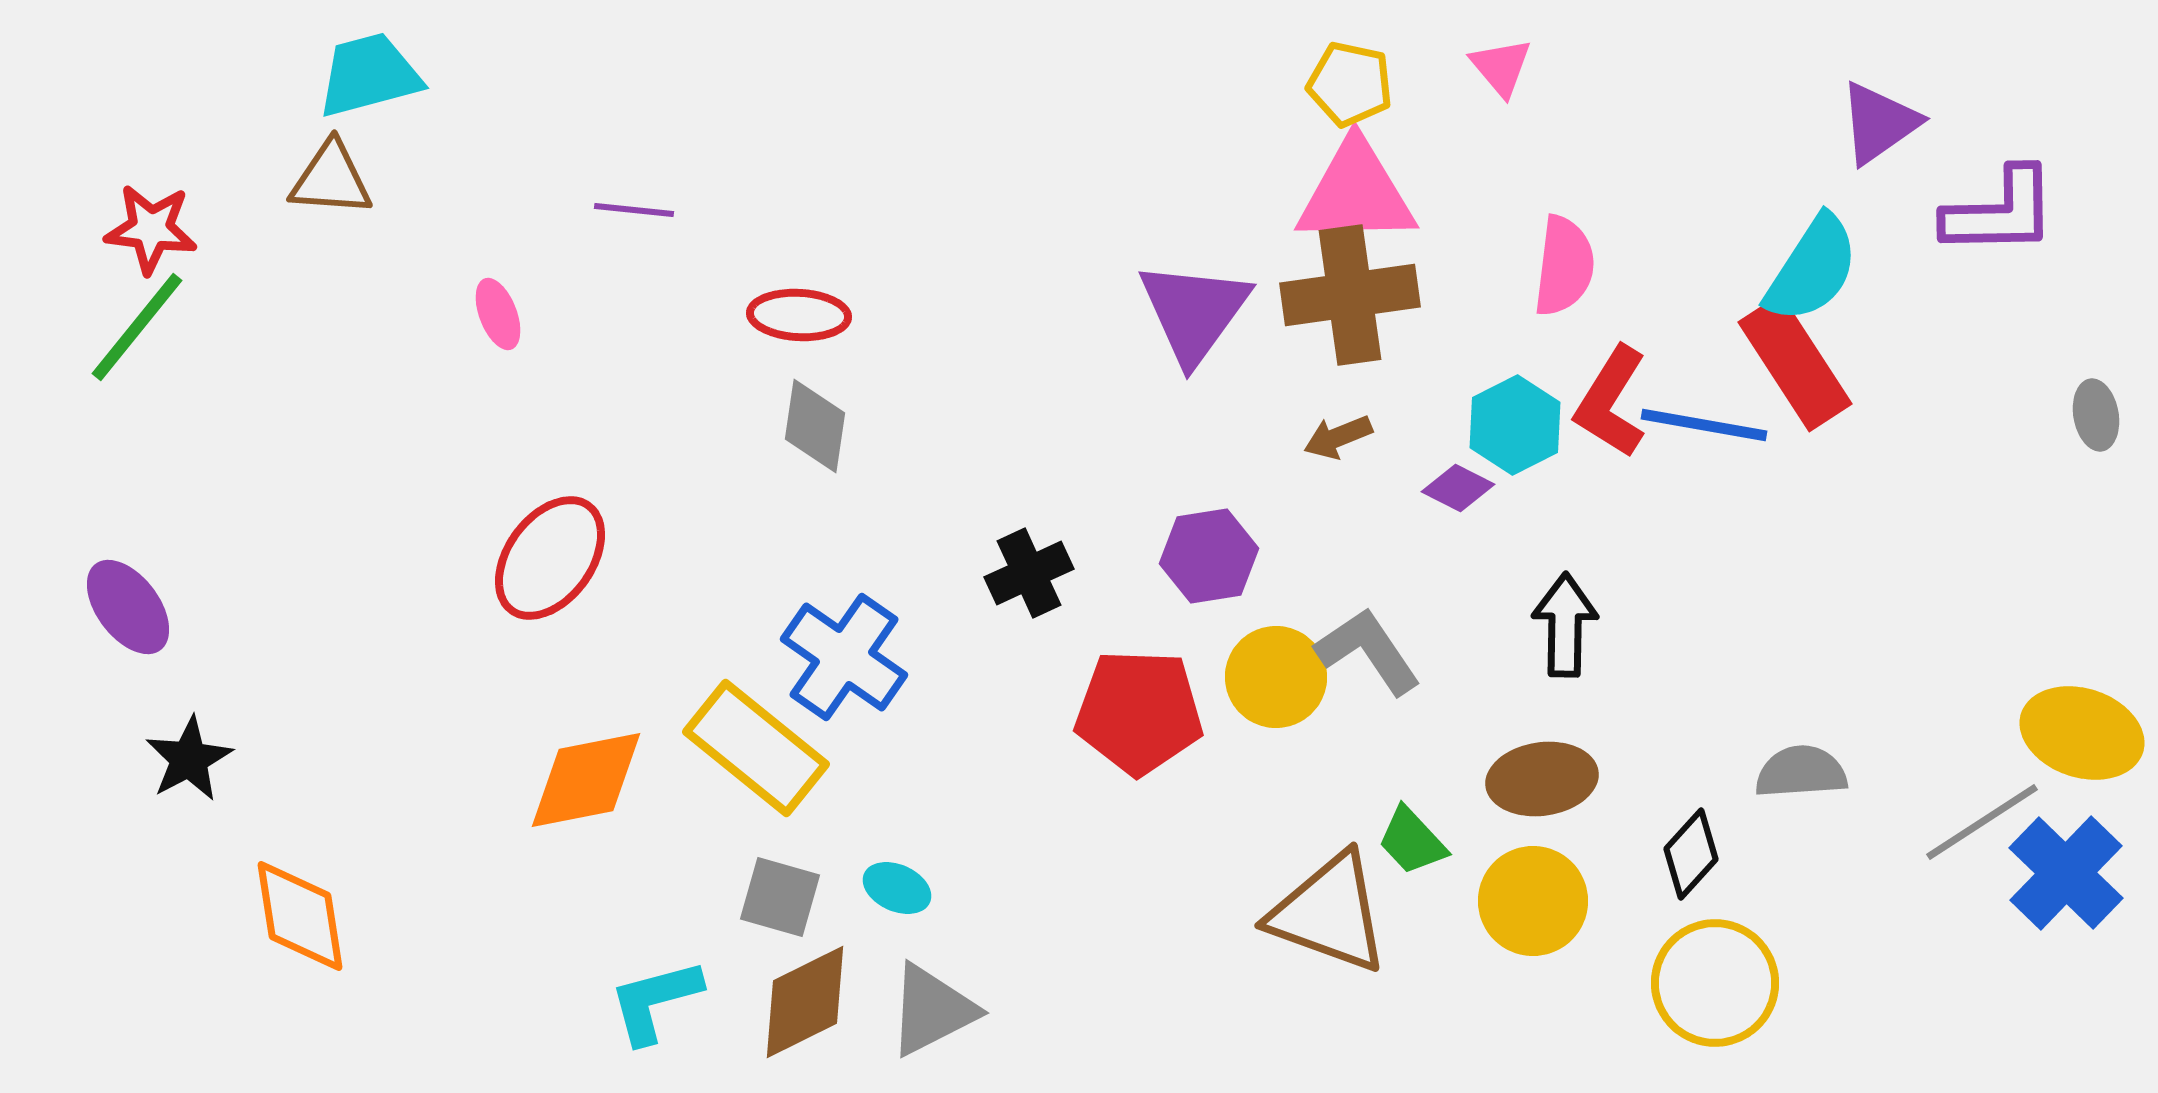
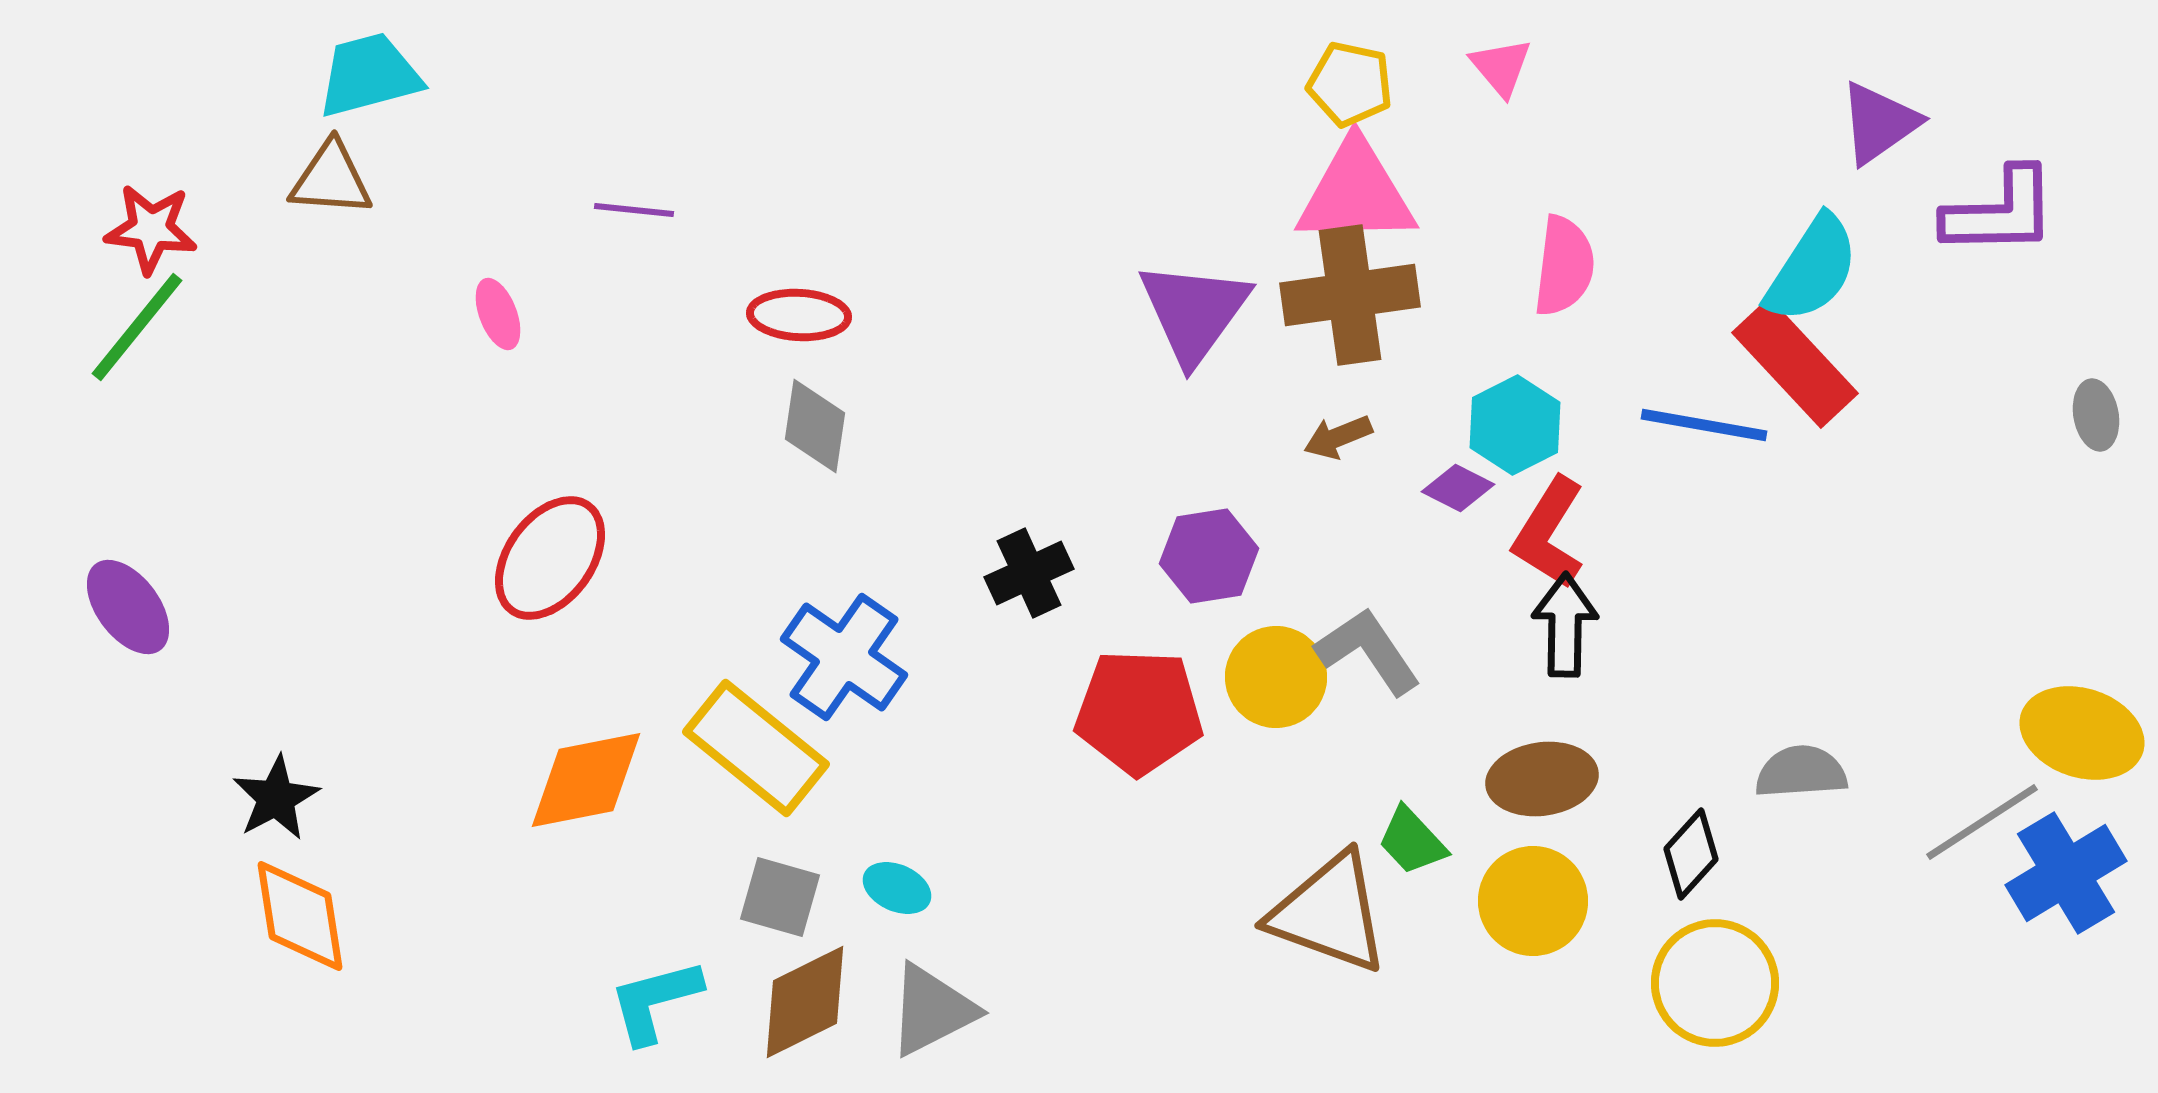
red rectangle at (1795, 363): rotated 10 degrees counterclockwise
red L-shape at (1611, 402): moved 62 px left, 131 px down
black star at (189, 759): moved 87 px right, 39 px down
blue cross at (2066, 873): rotated 15 degrees clockwise
